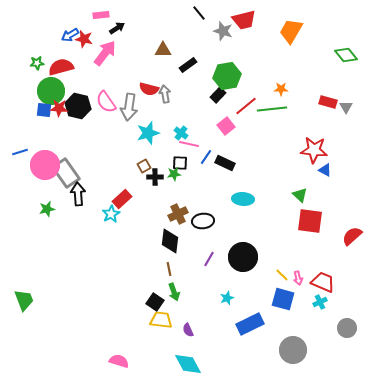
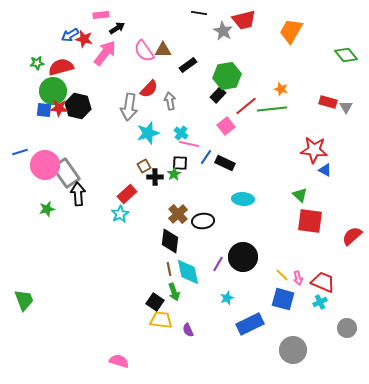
black line at (199, 13): rotated 42 degrees counterclockwise
gray star at (223, 31): rotated 12 degrees clockwise
red semicircle at (149, 89): rotated 60 degrees counterclockwise
orange star at (281, 89): rotated 16 degrees clockwise
green circle at (51, 91): moved 2 px right
gray arrow at (165, 94): moved 5 px right, 7 px down
pink semicircle at (106, 102): moved 38 px right, 51 px up
green star at (174, 174): rotated 24 degrees counterclockwise
red rectangle at (122, 199): moved 5 px right, 5 px up
cyan star at (111, 214): moved 9 px right
brown cross at (178, 214): rotated 18 degrees counterclockwise
purple line at (209, 259): moved 9 px right, 5 px down
cyan diamond at (188, 364): moved 92 px up; rotated 16 degrees clockwise
